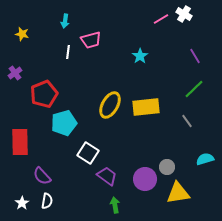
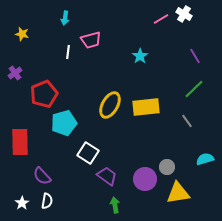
cyan arrow: moved 3 px up
